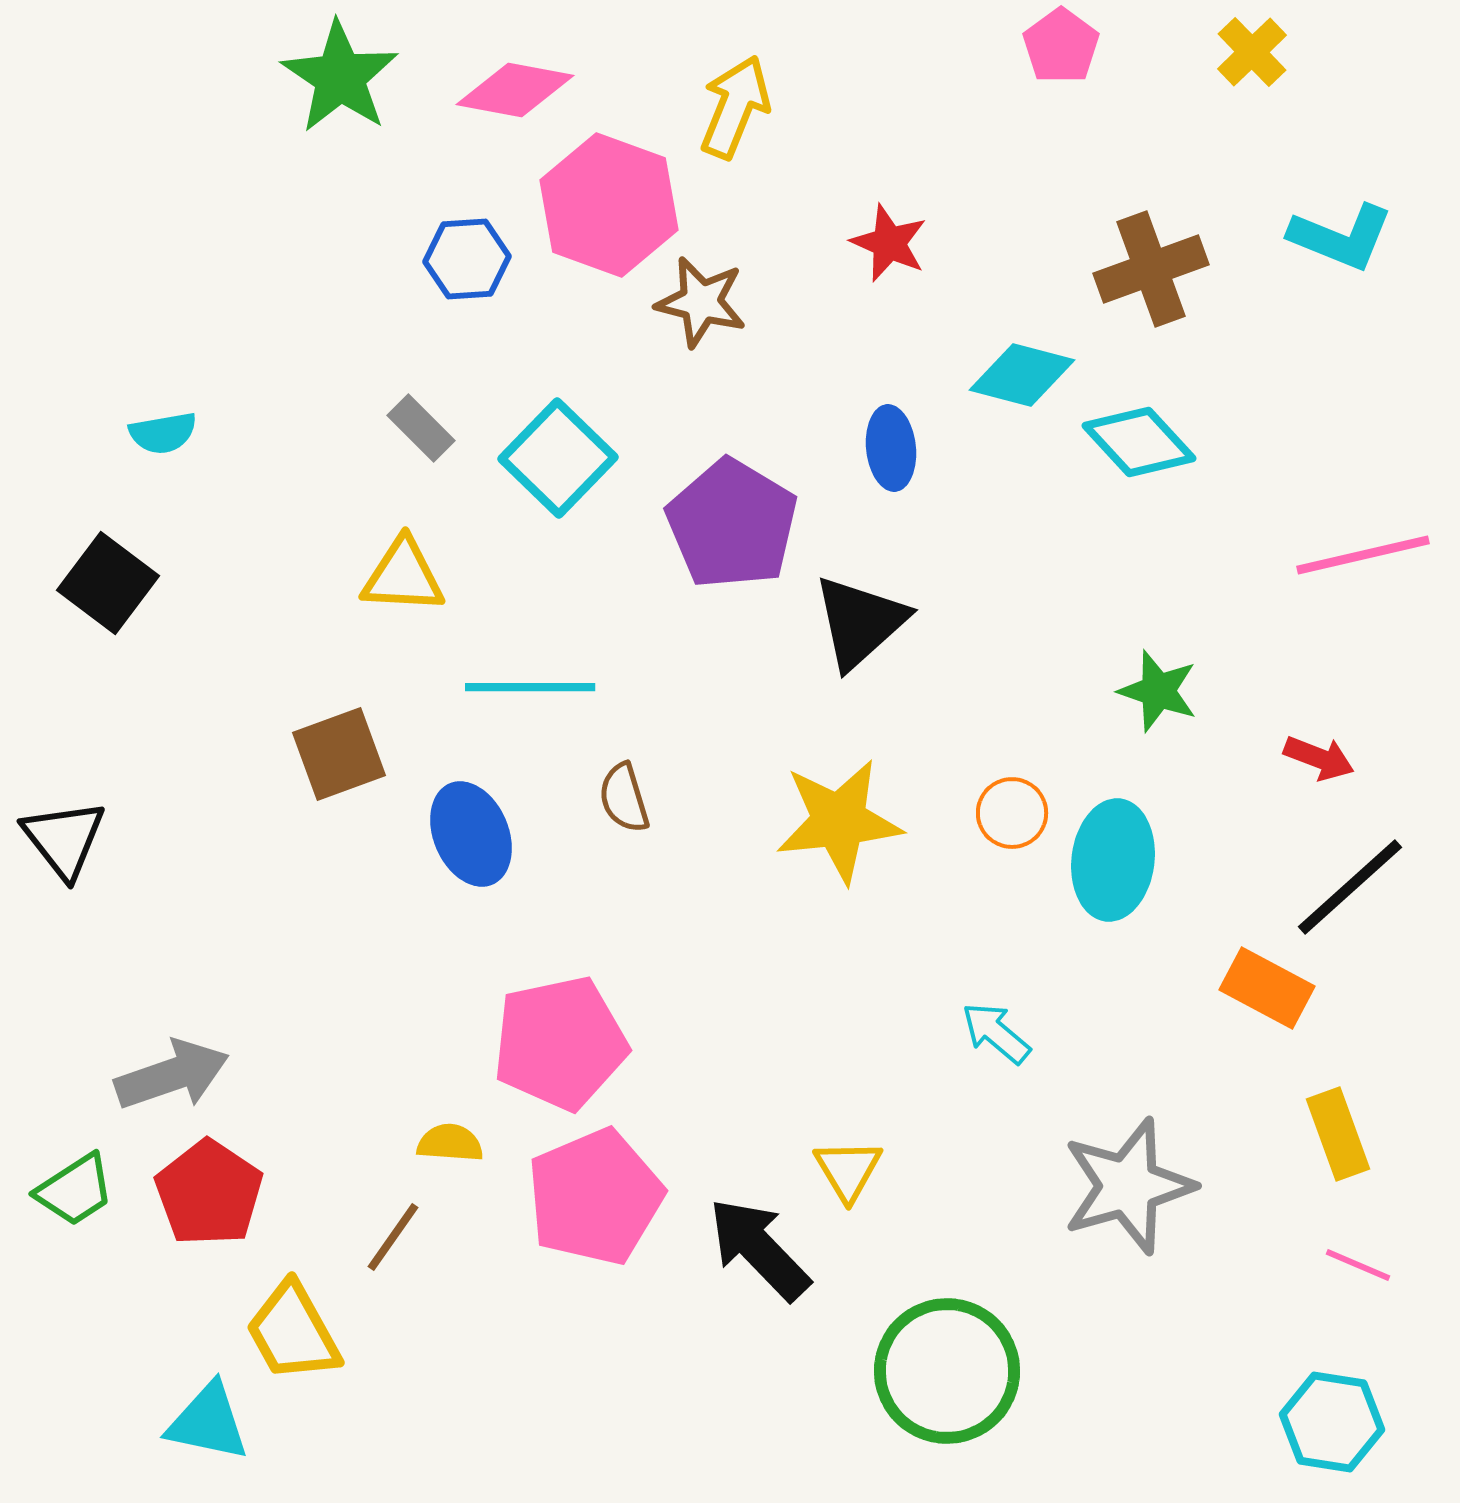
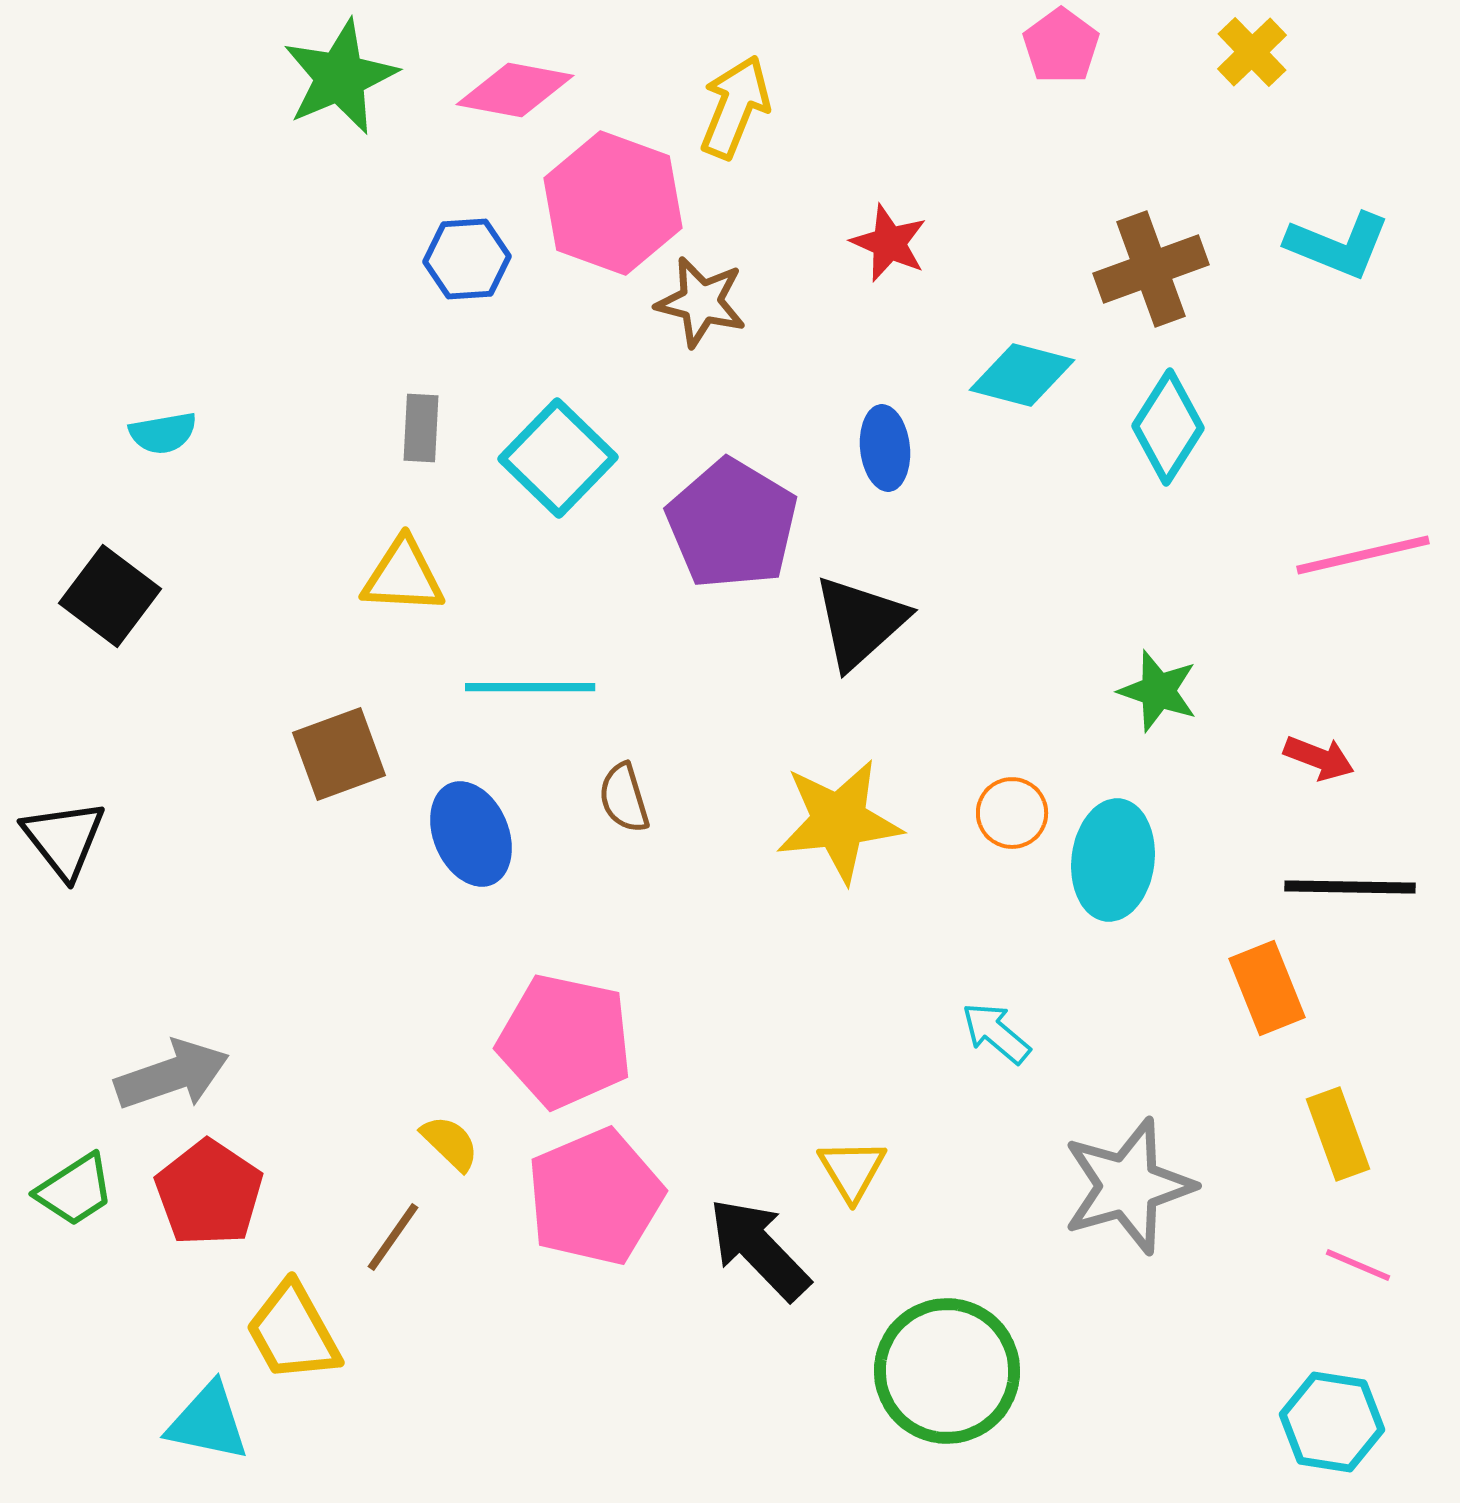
green star at (340, 77): rotated 15 degrees clockwise
pink hexagon at (609, 205): moved 4 px right, 2 px up
cyan L-shape at (1341, 237): moved 3 px left, 8 px down
gray rectangle at (421, 428): rotated 48 degrees clockwise
cyan diamond at (1139, 442): moved 29 px right, 15 px up; rotated 75 degrees clockwise
blue ellipse at (891, 448): moved 6 px left
black square at (108, 583): moved 2 px right, 13 px down
black line at (1350, 887): rotated 43 degrees clockwise
orange rectangle at (1267, 988): rotated 40 degrees clockwise
pink pentagon at (560, 1043): moved 5 px right, 2 px up; rotated 24 degrees clockwise
yellow semicircle at (450, 1143): rotated 40 degrees clockwise
yellow triangle at (848, 1170): moved 4 px right
